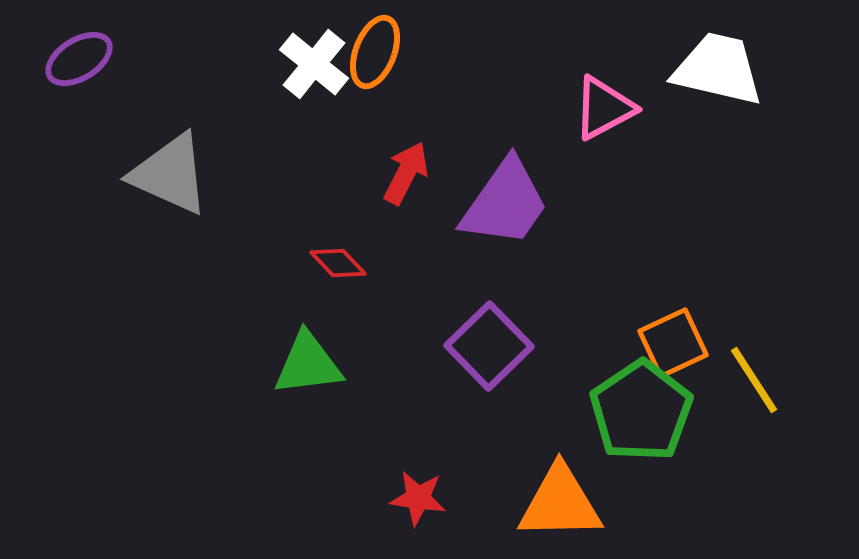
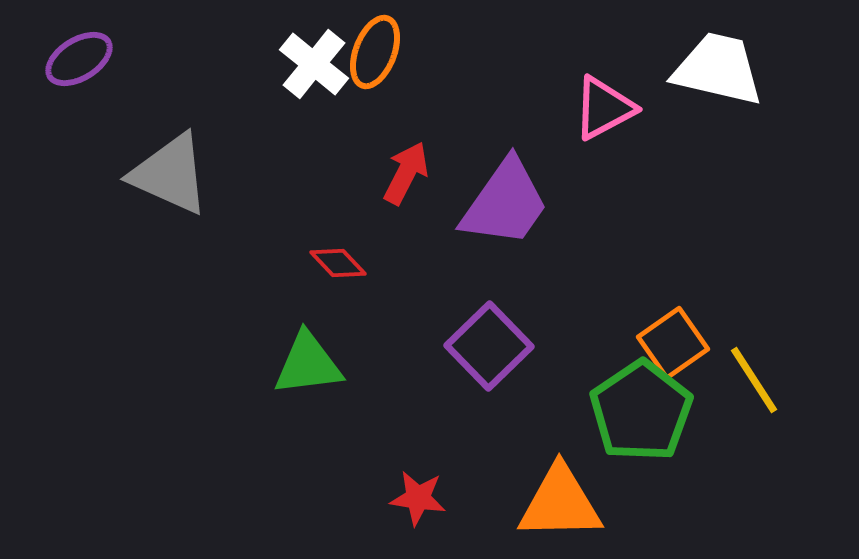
orange square: rotated 10 degrees counterclockwise
